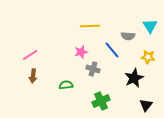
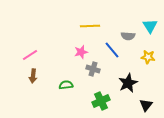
black star: moved 6 px left, 5 px down
